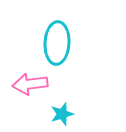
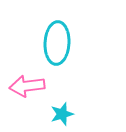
pink arrow: moved 3 px left, 2 px down
